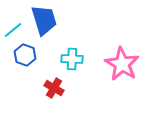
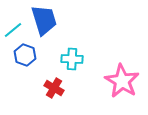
pink star: moved 17 px down
